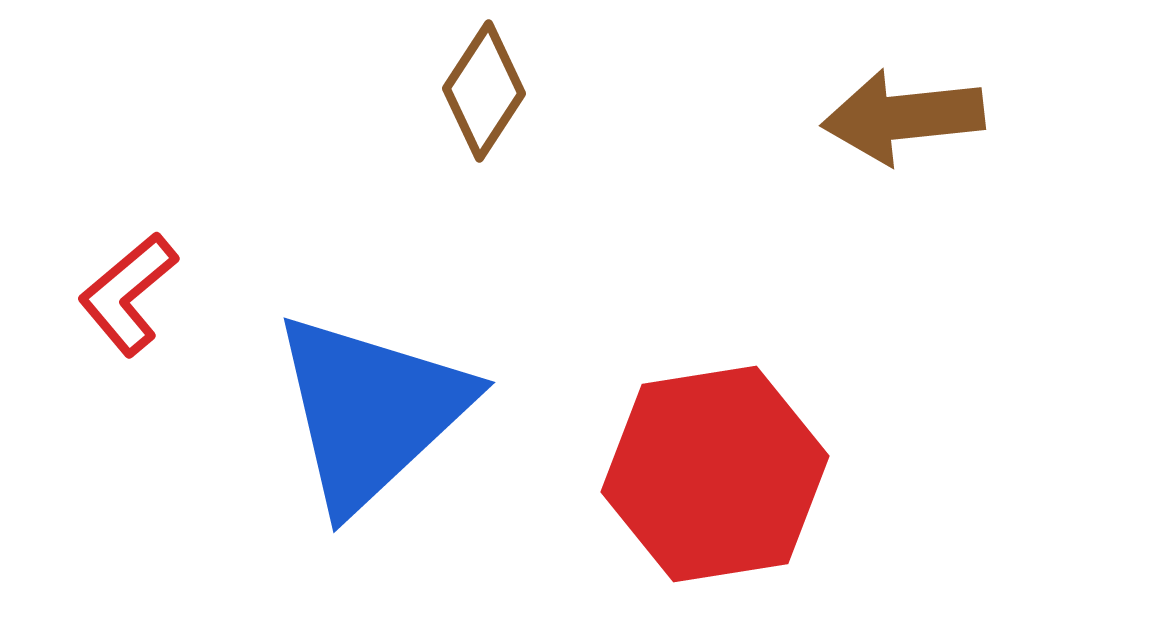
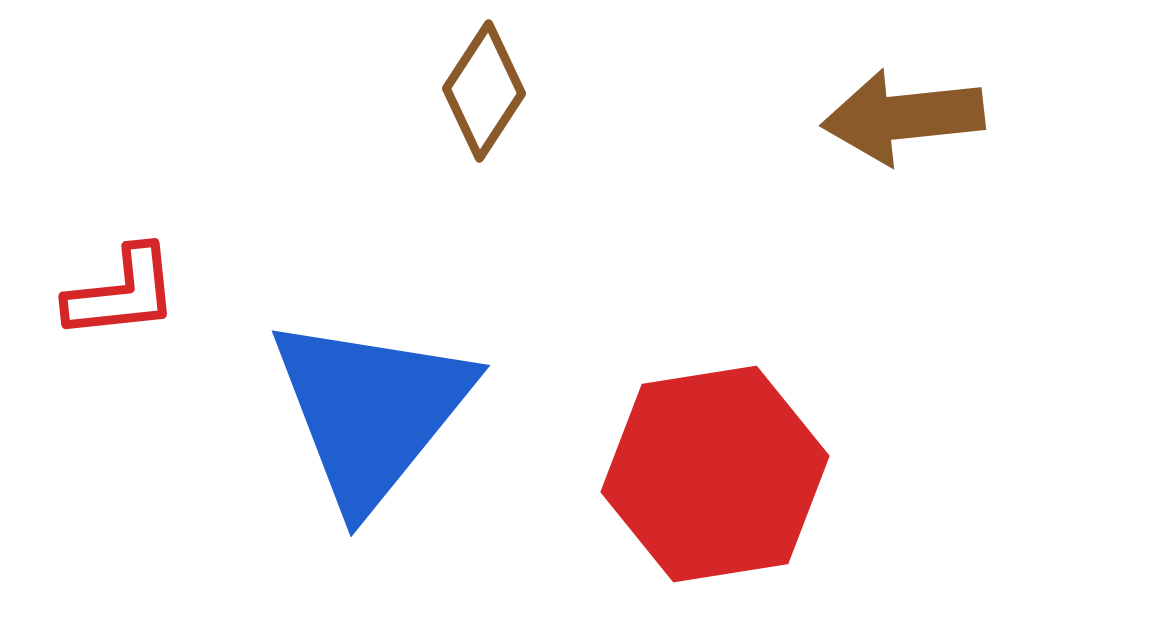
red L-shape: moved 6 px left, 1 px up; rotated 146 degrees counterclockwise
blue triangle: rotated 8 degrees counterclockwise
